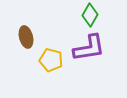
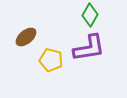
brown ellipse: rotated 65 degrees clockwise
